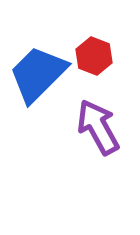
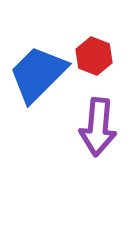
purple arrow: rotated 146 degrees counterclockwise
